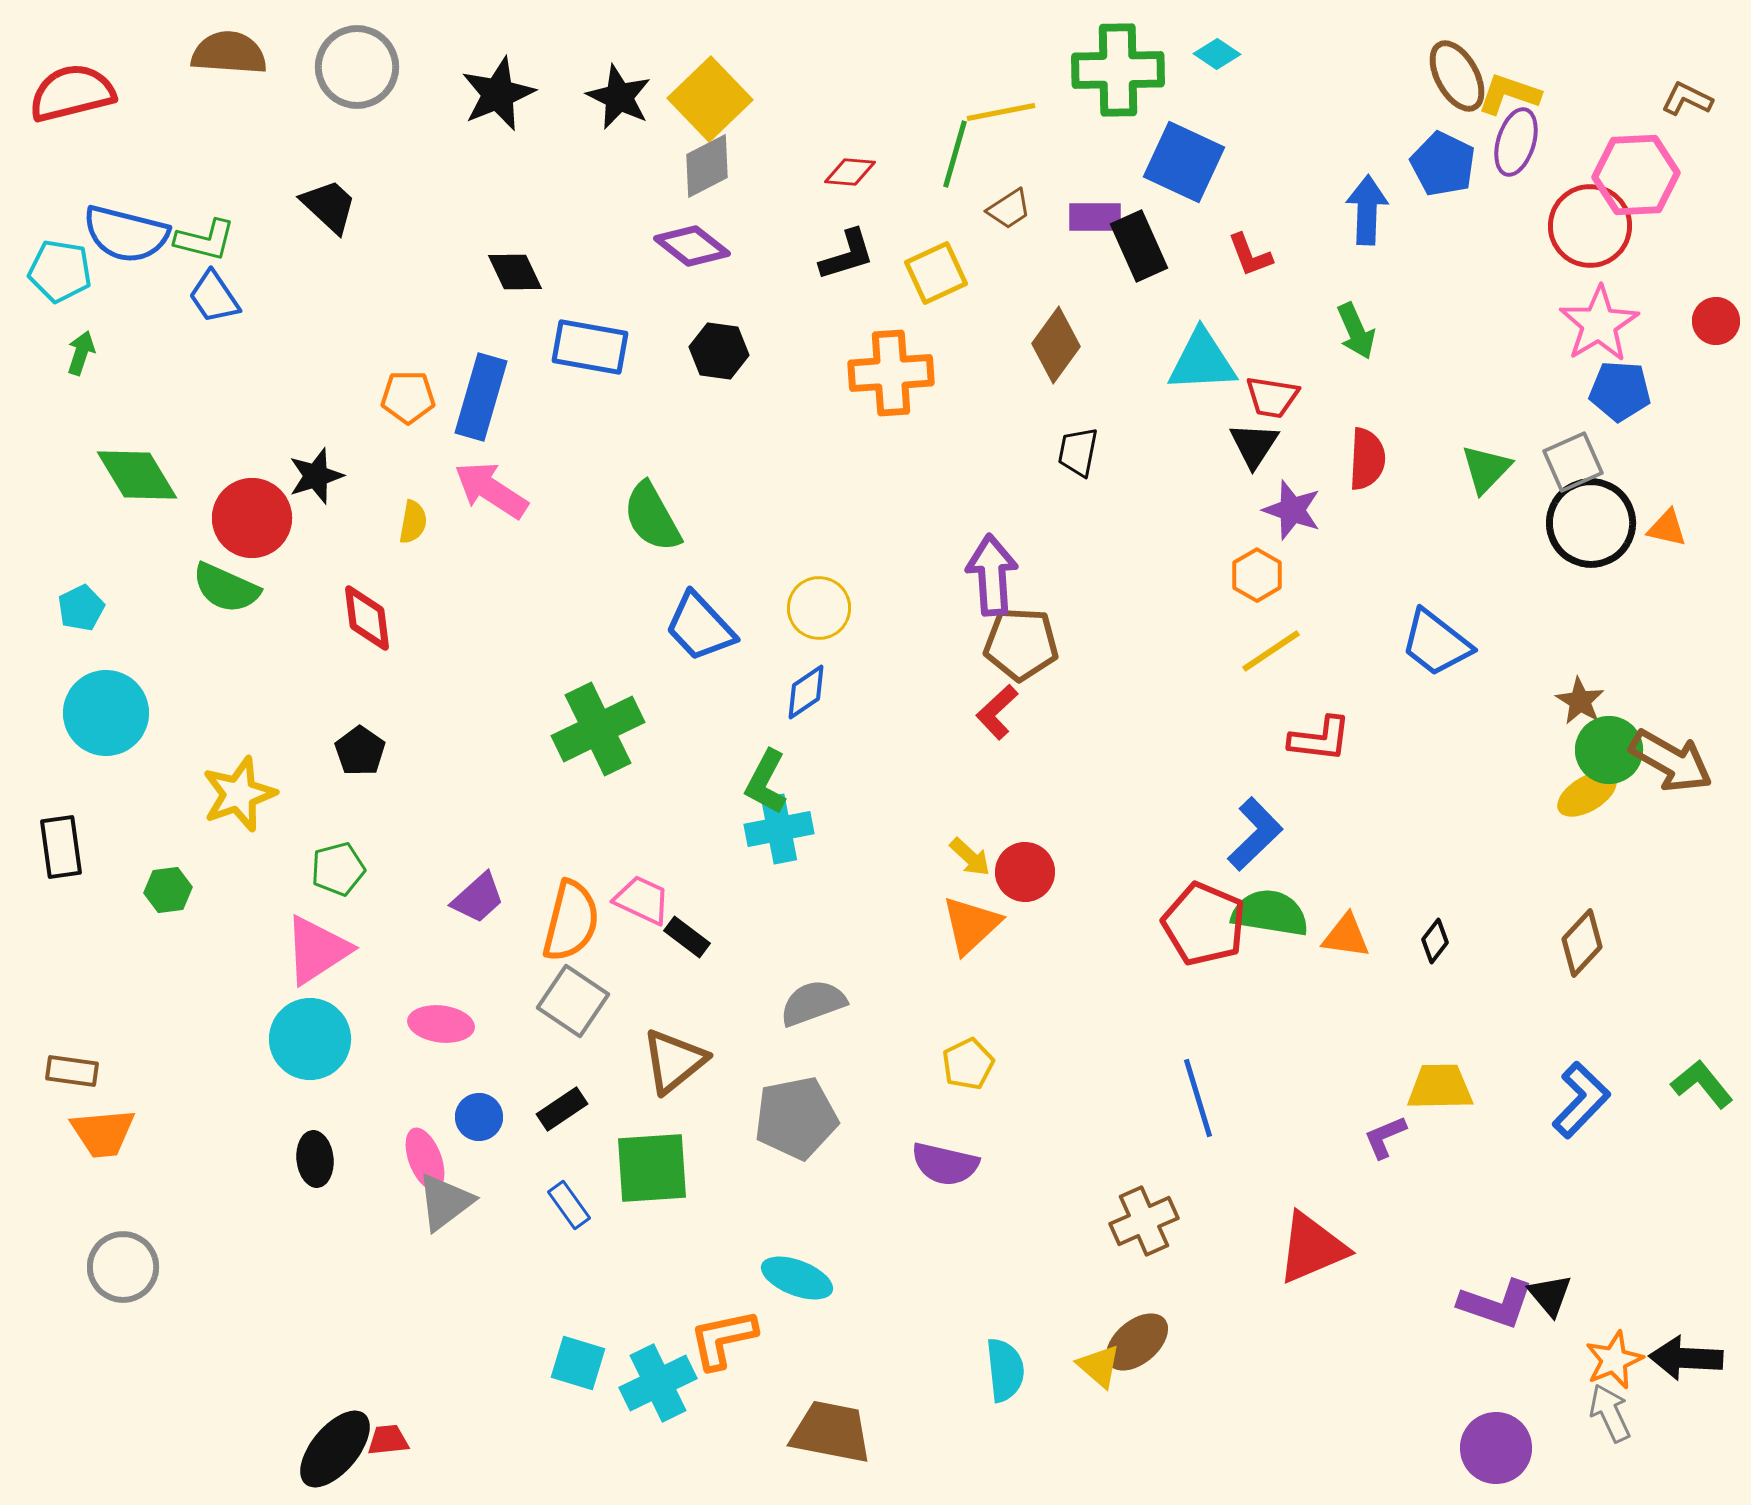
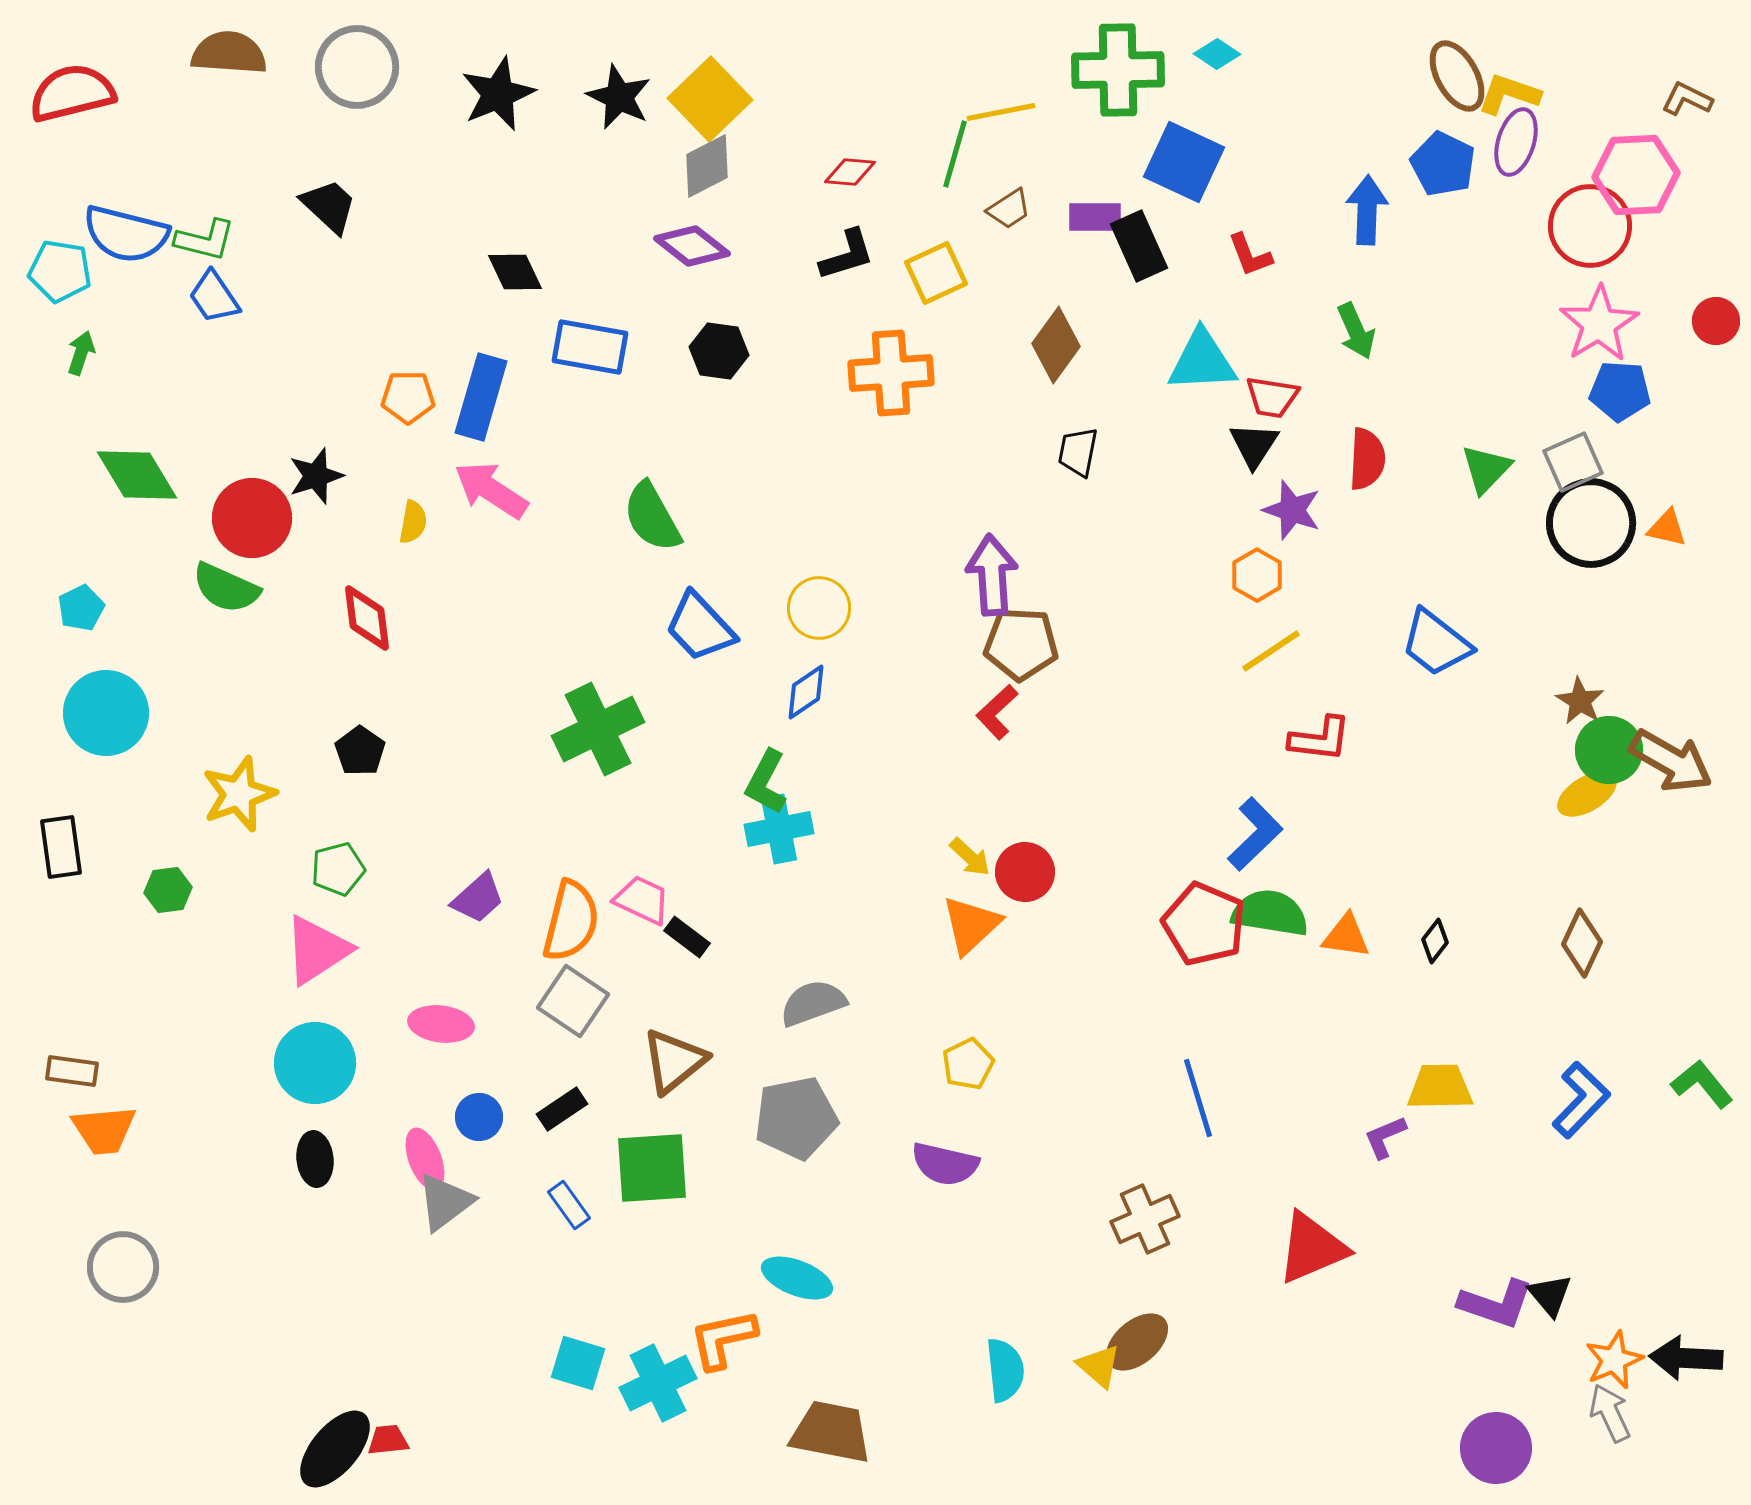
brown diamond at (1582, 943): rotated 18 degrees counterclockwise
cyan circle at (310, 1039): moved 5 px right, 24 px down
orange trapezoid at (103, 1133): moved 1 px right, 3 px up
brown cross at (1144, 1221): moved 1 px right, 2 px up
